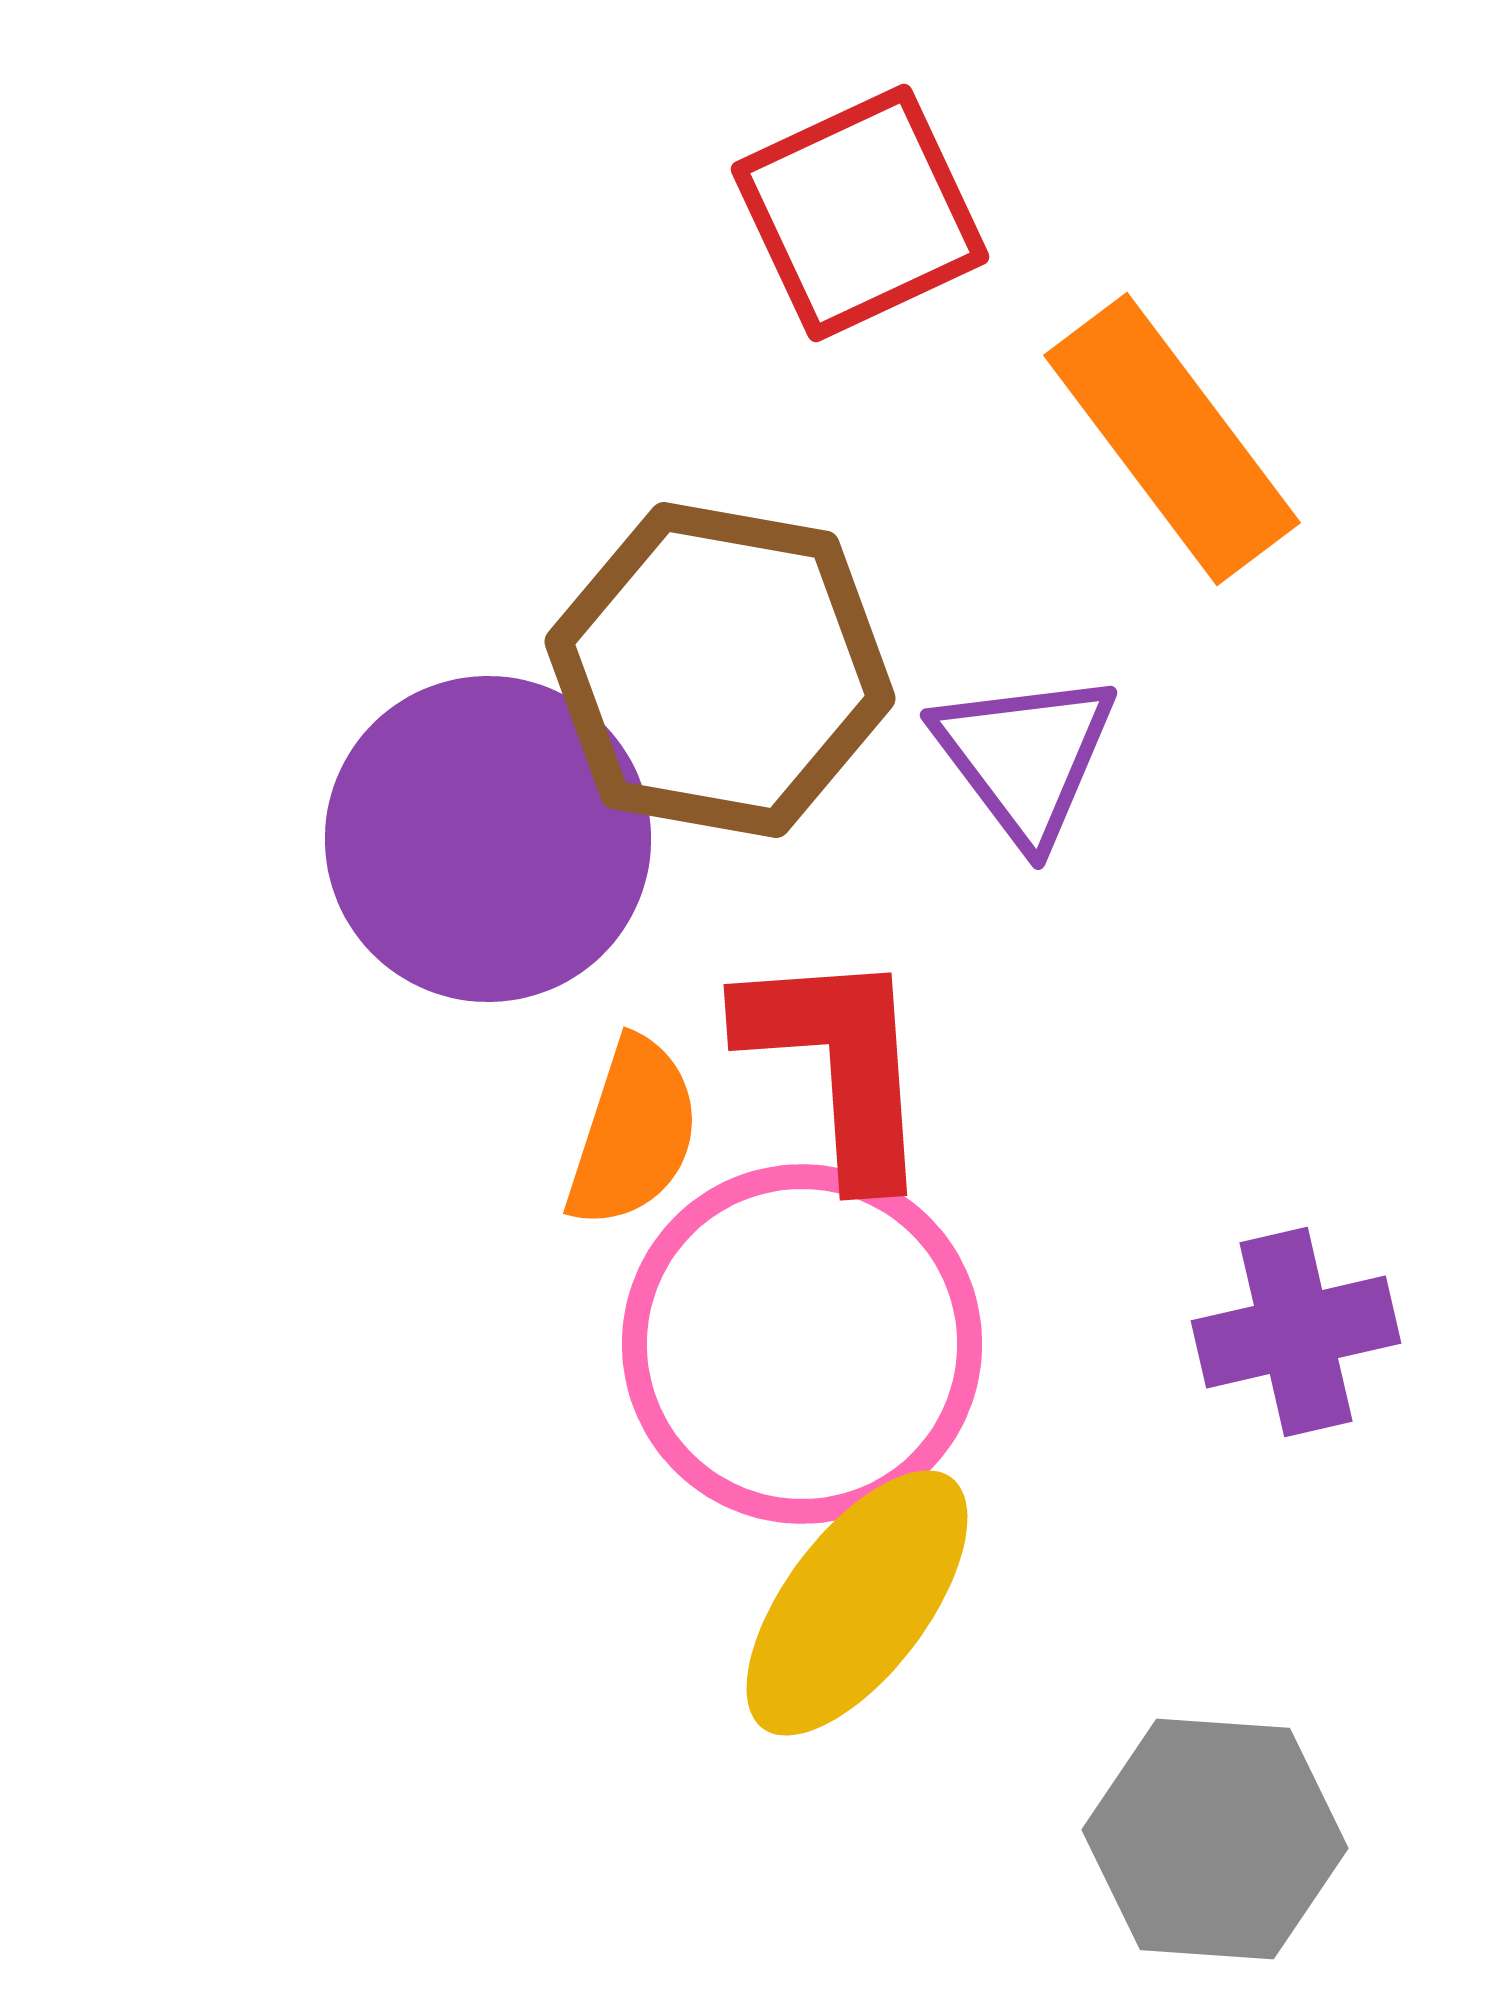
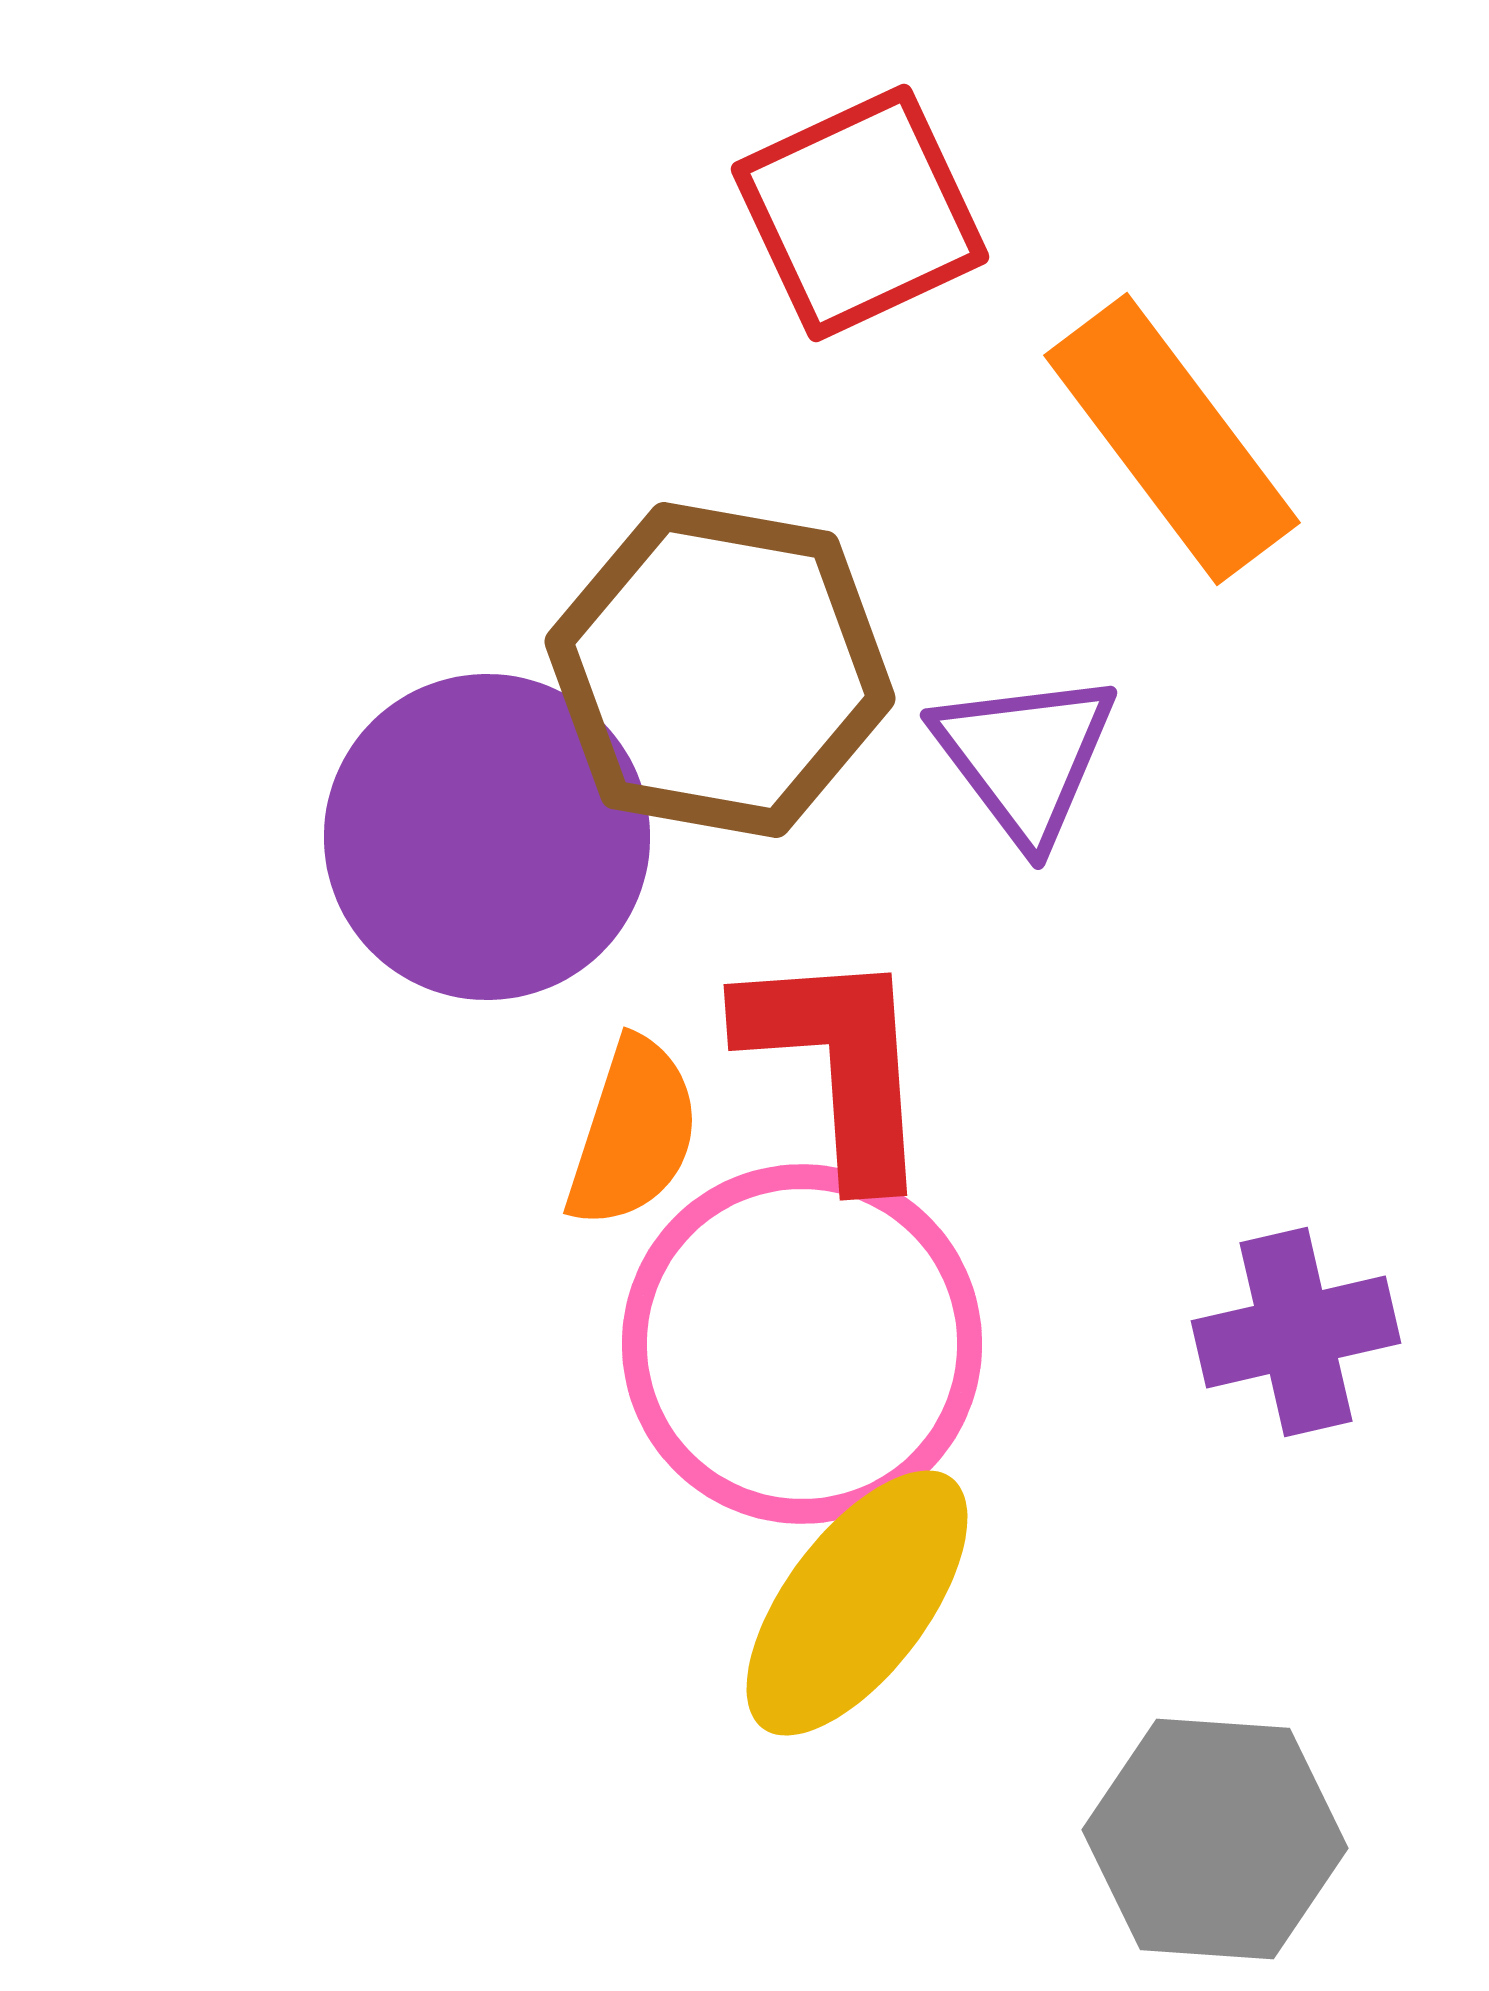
purple circle: moved 1 px left, 2 px up
